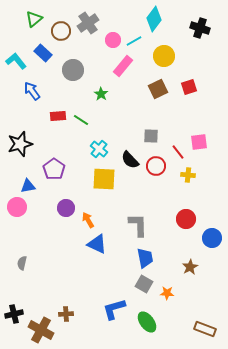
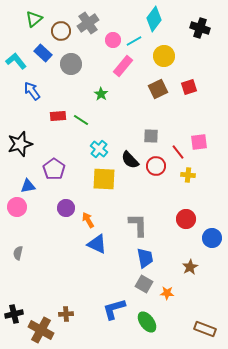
gray circle at (73, 70): moved 2 px left, 6 px up
gray semicircle at (22, 263): moved 4 px left, 10 px up
